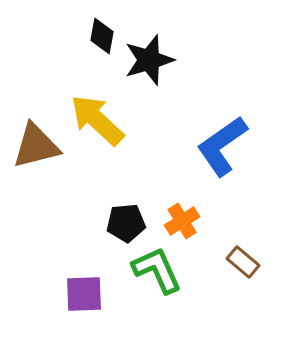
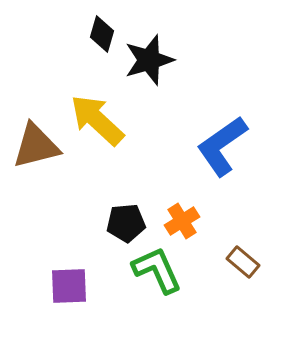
black diamond: moved 2 px up; rotated 6 degrees clockwise
purple square: moved 15 px left, 8 px up
